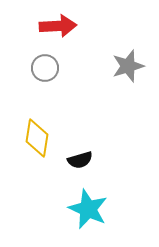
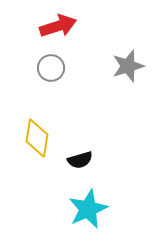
red arrow: rotated 15 degrees counterclockwise
gray circle: moved 6 px right
cyan star: rotated 24 degrees clockwise
